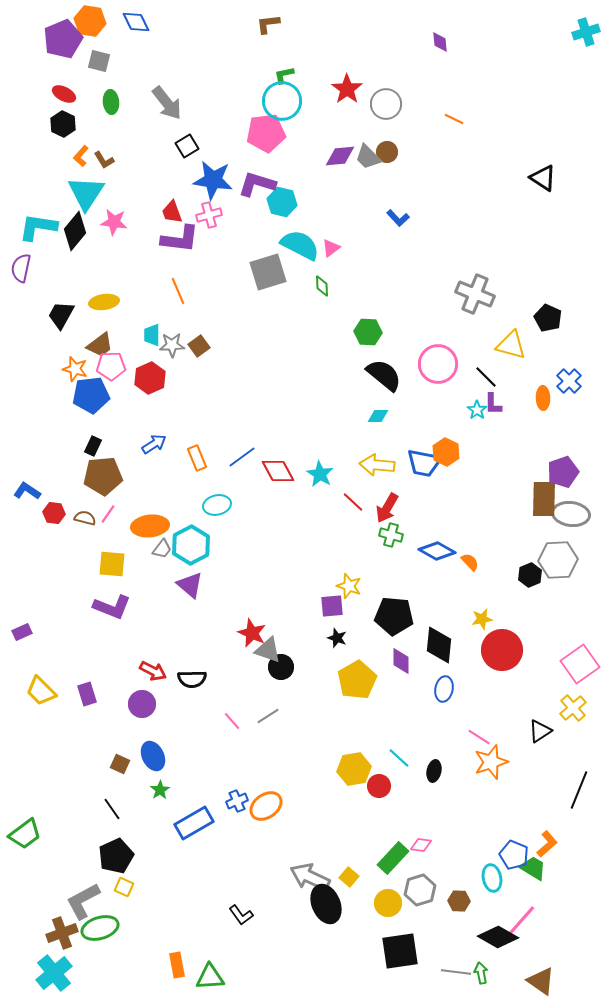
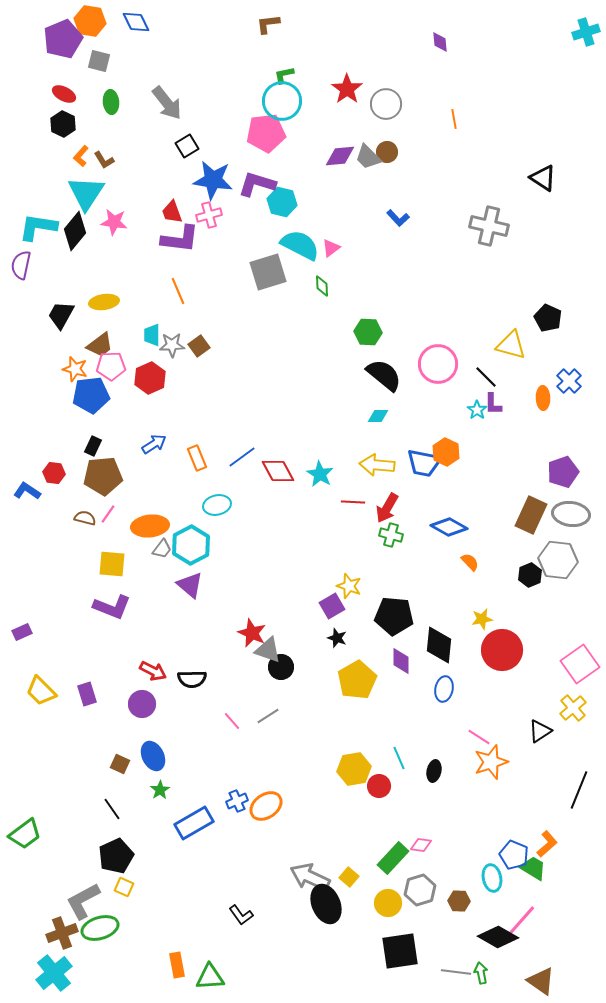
orange line at (454, 119): rotated 54 degrees clockwise
purple semicircle at (21, 268): moved 3 px up
gray cross at (475, 294): moved 14 px right, 68 px up; rotated 9 degrees counterclockwise
brown rectangle at (544, 499): moved 13 px left, 16 px down; rotated 24 degrees clockwise
red line at (353, 502): rotated 40 degrees counterclockwise
red hexagon at (54, 513): moved 40 px up
blue diamond at (437, 551): moved 12 px right, 24 px up
gray hexagon at (558, 560): rotated 9 degrees clockwise
purple square at (332, 606): rotated 25 degrees counterclockwise
cyan line at (399, 758): rotated 25 degrees clockwise
